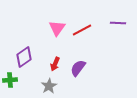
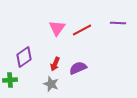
purple semicircle: rotated 30 degrees clockwise
gray star: moved 2 px right, 2 px up; rotated 21 degrees counterclockwise
